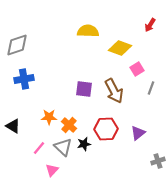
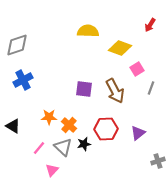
blue cross: moved 1 px left, 1 px down; rotated 18 degrees counterclockwise
brown arrow: moved 1 px right
